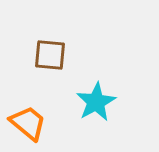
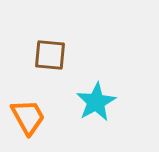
orange trapezoid: moved 6 px up; rotated 21 degrees clockwise
